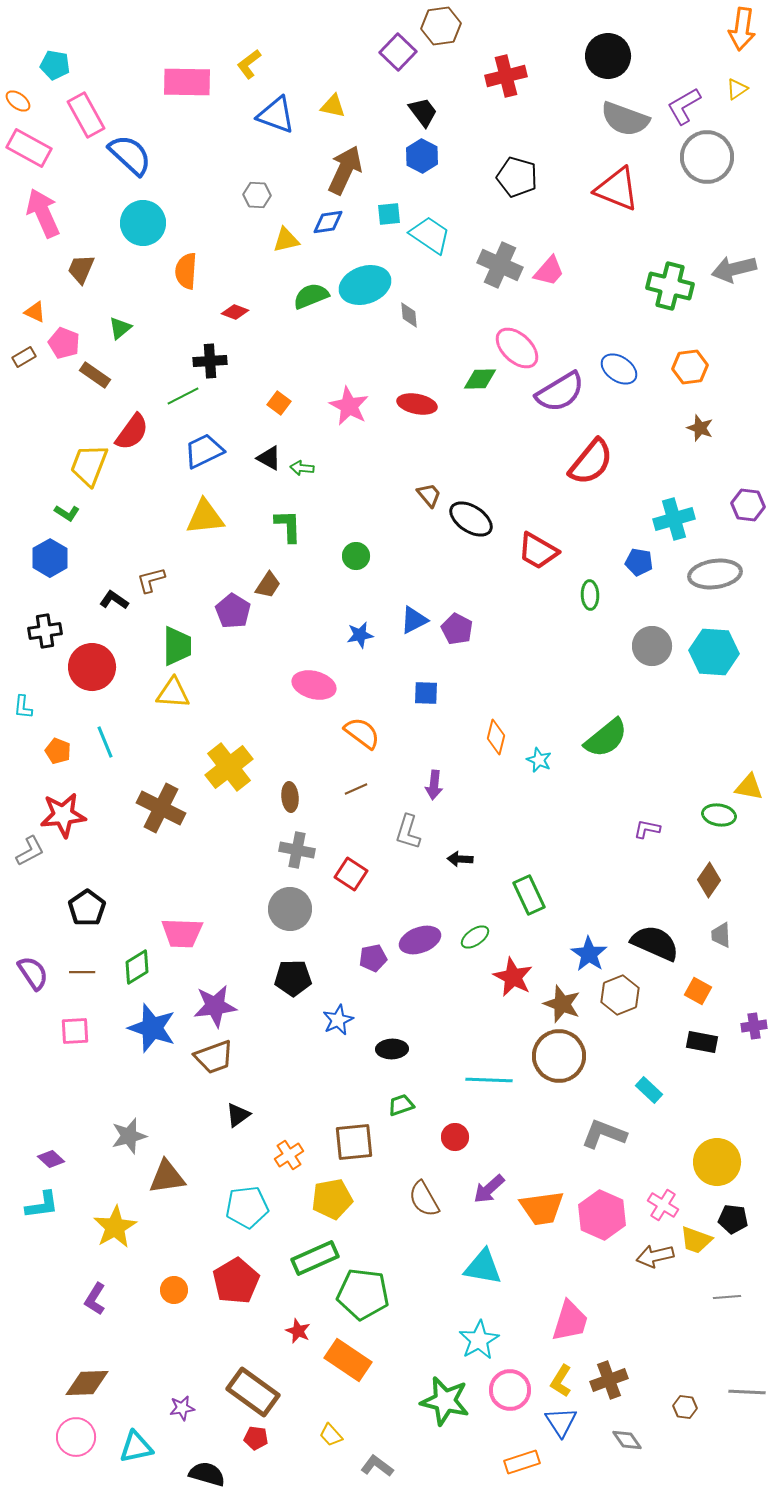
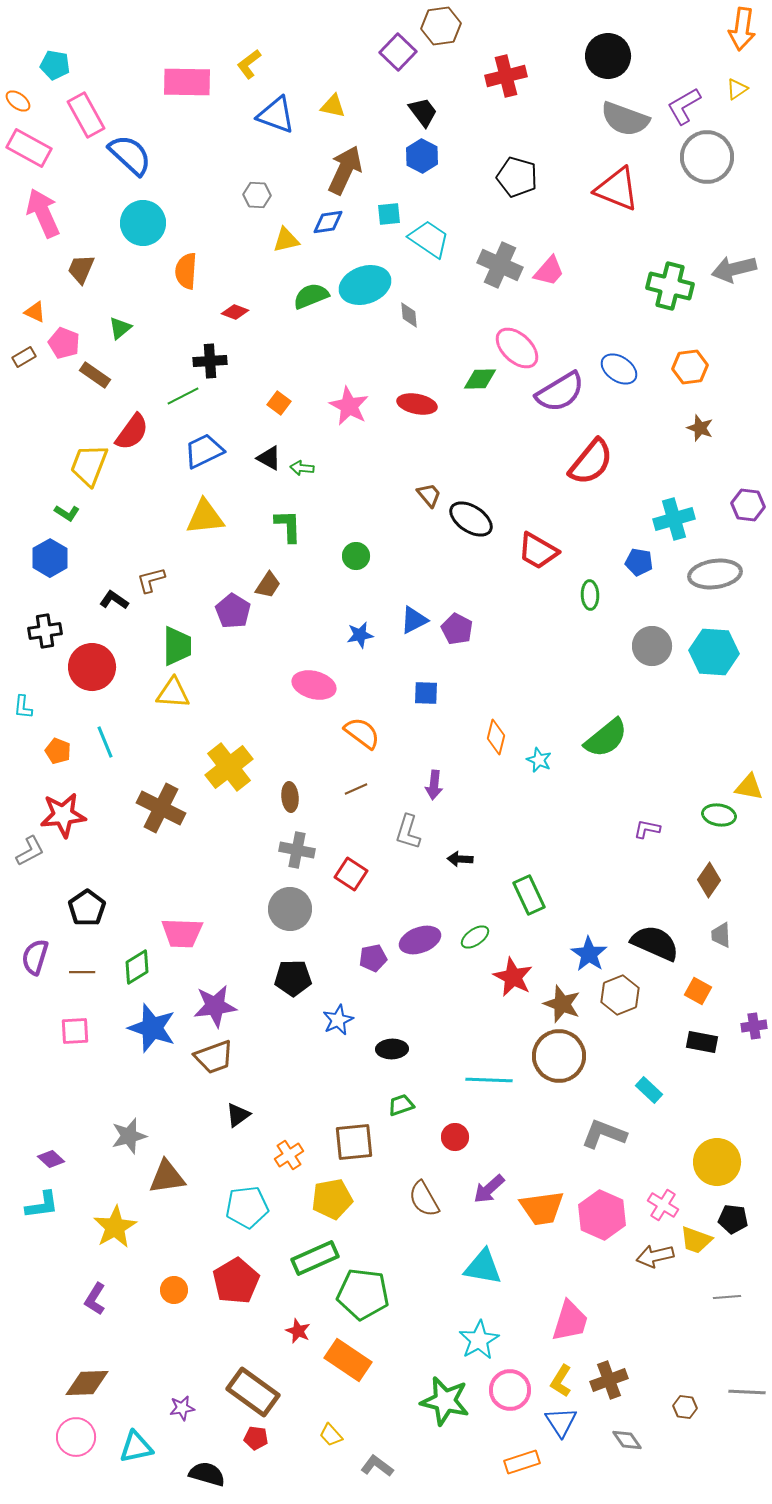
cyan trapezoid at (430, 235): moved 1 px left, 4 px down
purple semicircle at (33, 973): moved 2 px right, 16 px up; rotated 129 degrees counterclockwise
